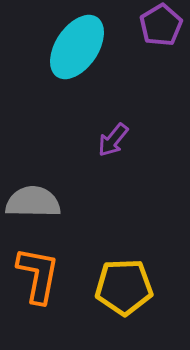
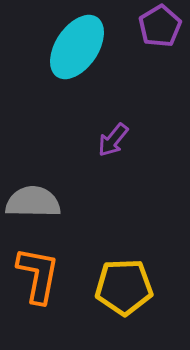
purple pentagon: moved 1 px left, 1 px down
